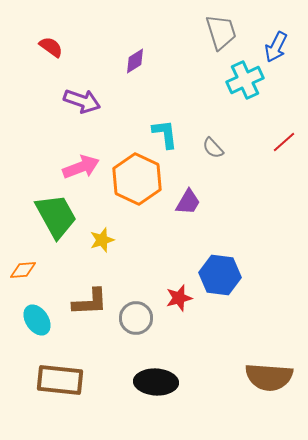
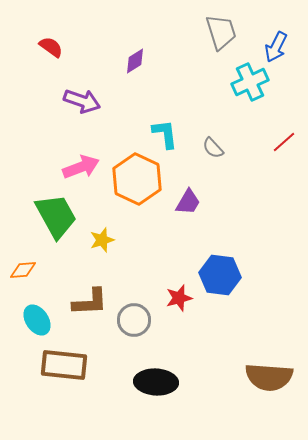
cyan cross: moved 5 px right, 2 px down
gray circle: moved 2 px left, 2 px down
brown rectangle: moved 4 px right, 15 px up
